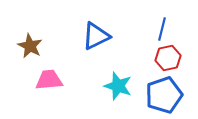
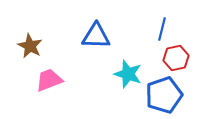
blue triangle: rotated 28 degrees clockwise
red hexagon: moved 8 px right
pink trapezoid: rotated 16 degrees counterclockwise
cyan star: moved 10 px right, 12 px up
